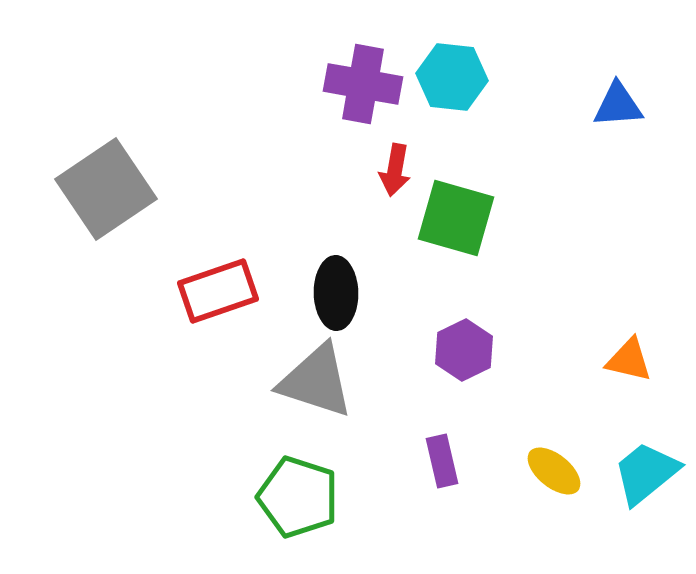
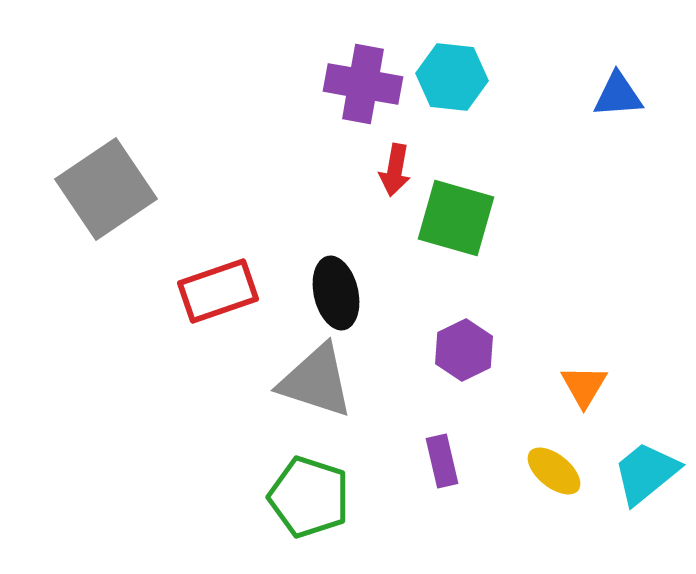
blue triangle: moved 10 px up
black ellipse: rotated 12 degrees counterclockwise
orange triangle: moved 45 px left, 26 px down; rotated 48 degrees clockwise
green pentagon: moved 11 px right
